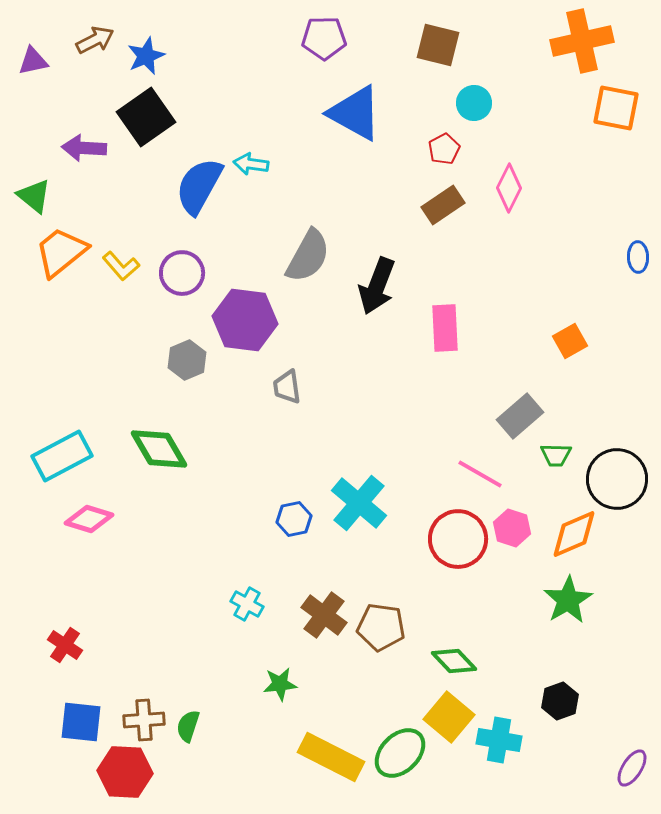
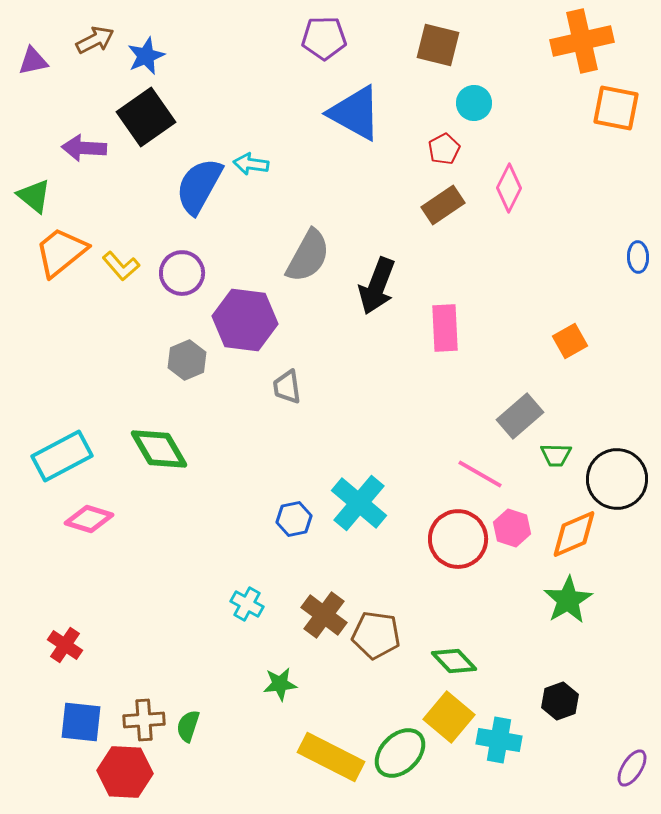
brown pentagon at (381, 627): moved 5 px left, 8 px down
